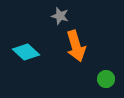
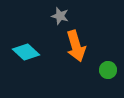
green circle: moved 2 px right, 9 px up
